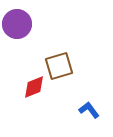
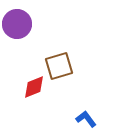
blue L-shape: moved 3 px left, 9 px down
